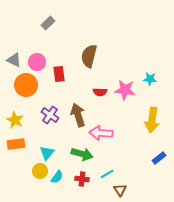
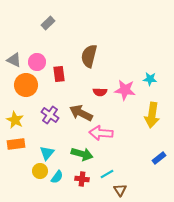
brown arrow: moved 3 px right, 2 px up; rotated 45 degrees counterclockwise
yellow arrow: moved 5 px up
